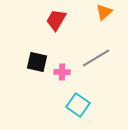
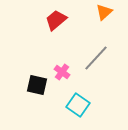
red trapezoid: rotated 20 degrees clockwise
gray line: rotated 16 degrees counterclockwise
black square: moved 23 px down
pink cross: rotated 35 degrees clockwise
